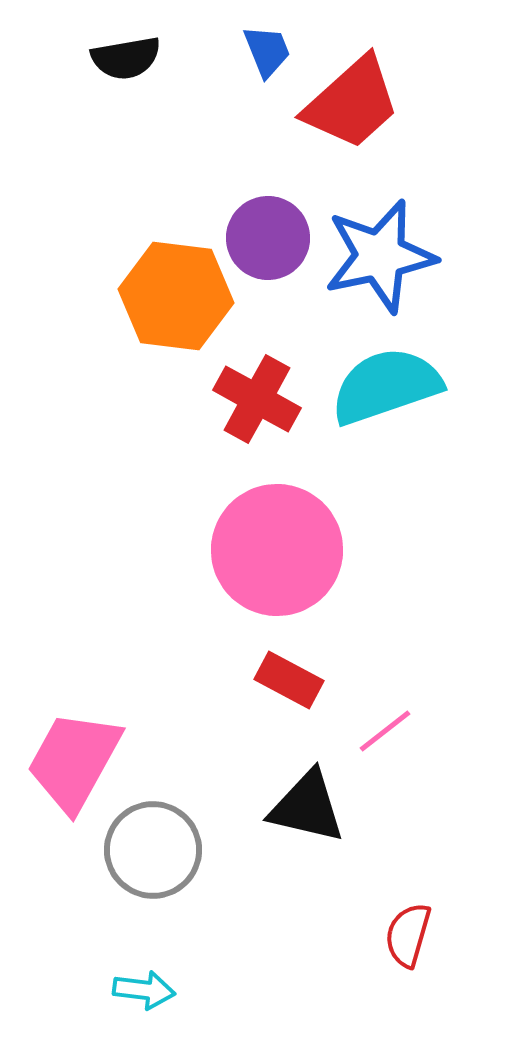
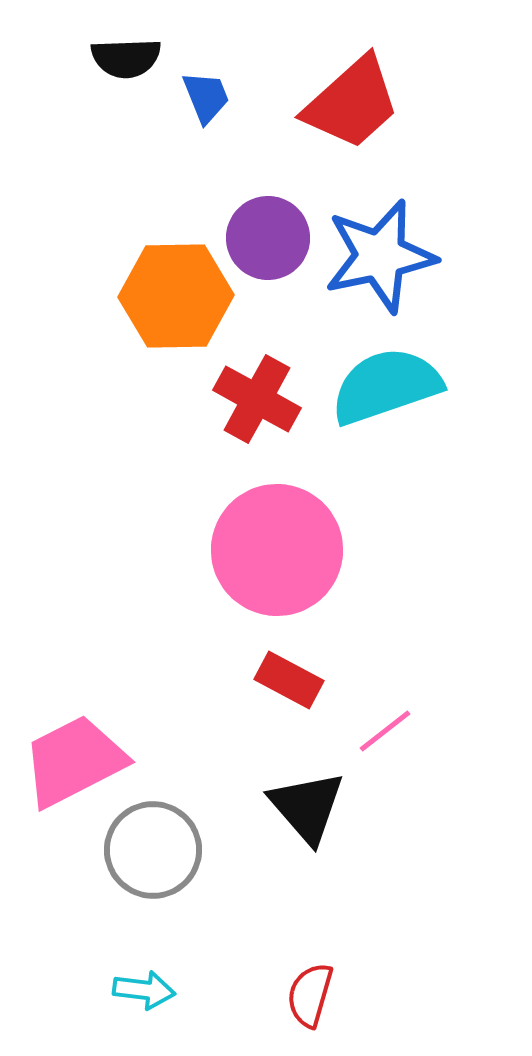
blue trapezoid: moved 61 px left, 46 px down
black semicircle: rotated 8 degrees clockwise
orange hexagon: rotated 8 degrees counterclockwise
pink trapezoid: rotated 34 degrees clockwise
black triangle: rotated 36 degrees clockwise
red semicircle: moved 98 px left, 60 px down
